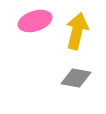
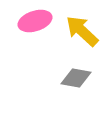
yellow arrow: moved 5 px right; rotated 60 degrees counterclockwise
